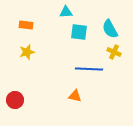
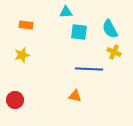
yellow star: moved 5 px left, 3 px down
